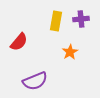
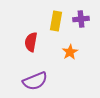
red semicircle: moved 12 px right; rotated 150 degrees clockwise
